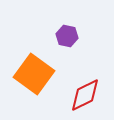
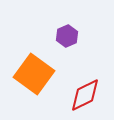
purple hexagon: rotated 25 degrees clockwise
